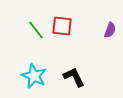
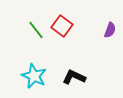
red square: rotated 30 degrees clockwise
black L-shape: rotated 40 degrees counterclockwise
